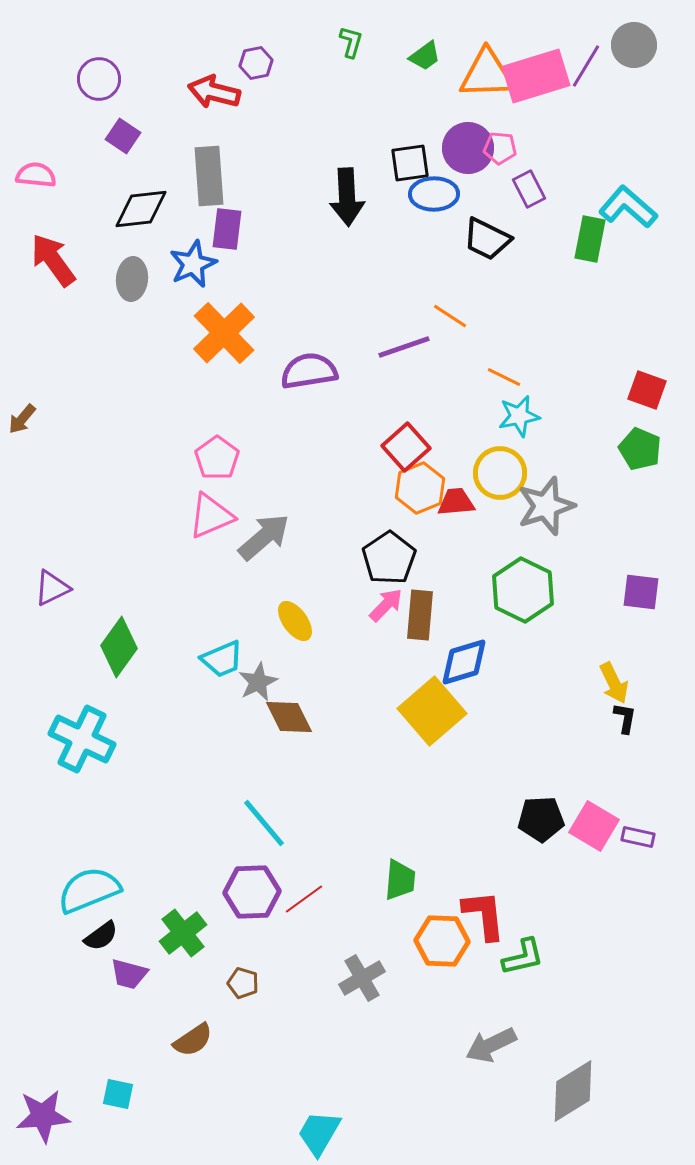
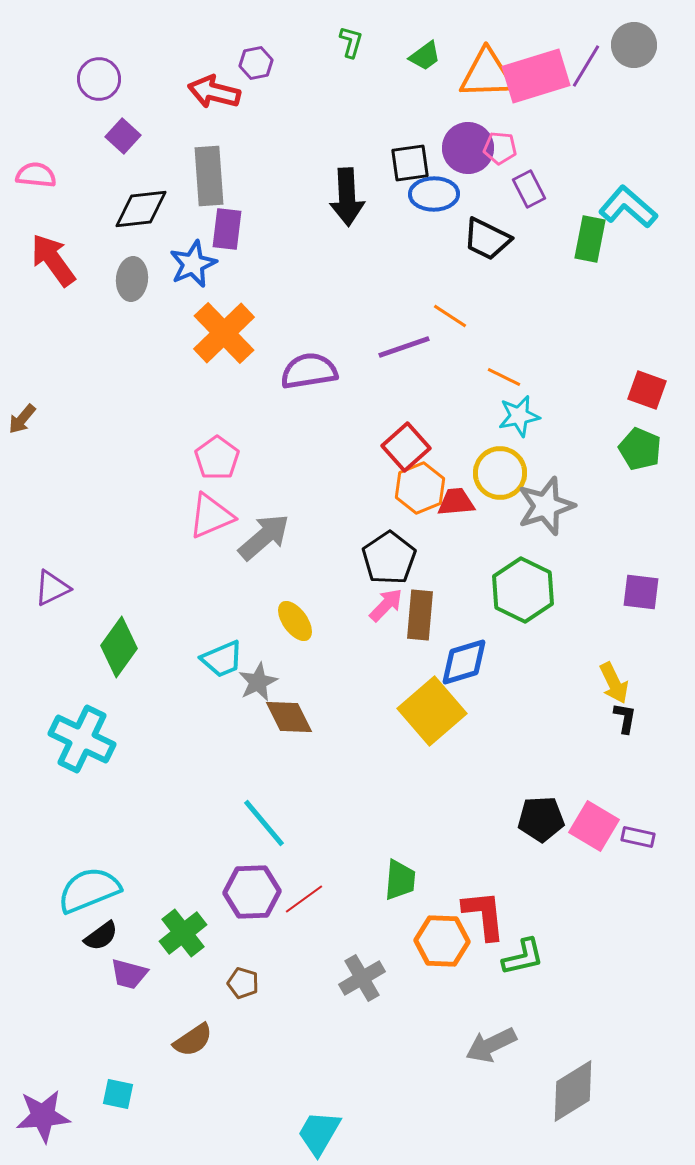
purple square at (123, 136): rotated 8 degrees clockwise
